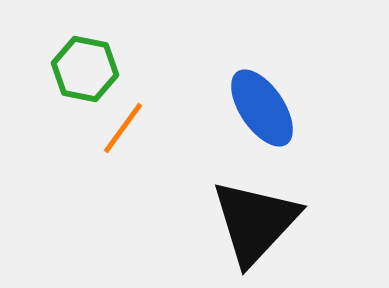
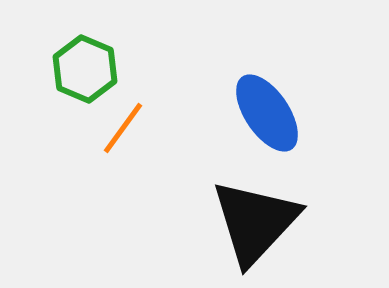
green hexagon: rotated 12 degrees clockwise
blue ellipse: moved 5 px right, 5 px down
